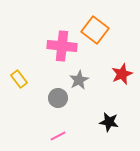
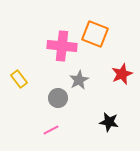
orange square: moved 4 px down; rotated 16 degrees counterclockwise
pink line: moved 7 px left, 6 px up
